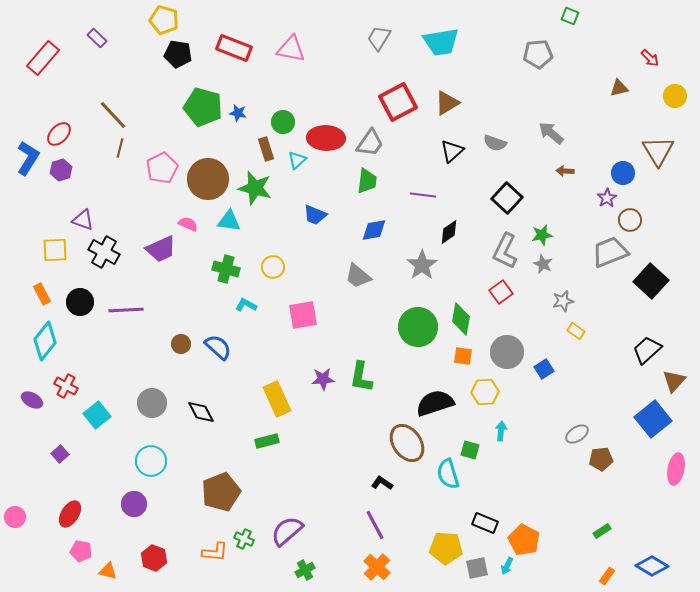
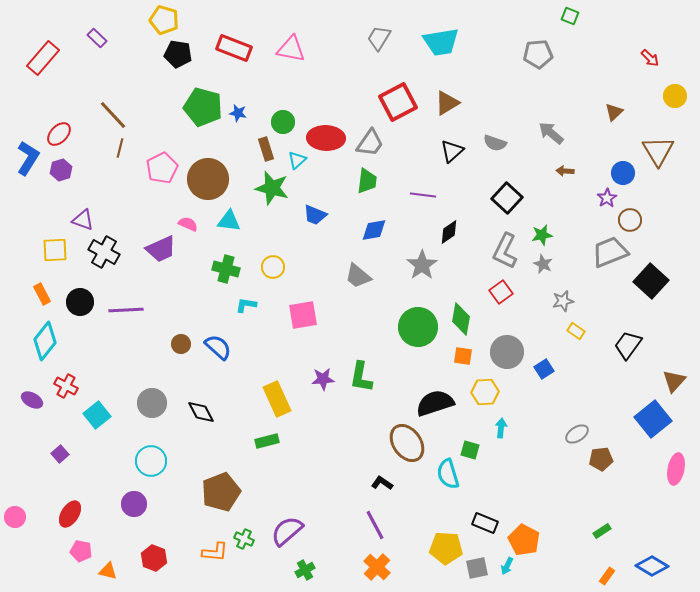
brown triangle at (619, 88): moved 5 px left, 24 px down; rotated 30 degrees counterclockwise
green star at (255, 188): moved 17 px right
cyan L-shape at (246, 305): rotated 20 degrees counterclockwise
black trapezoid at (647, 350): moved 19 px left, 5 px up; rotated 12 degrees counterclockwise
cyan arrow at (501, 431): moved 3 px up
